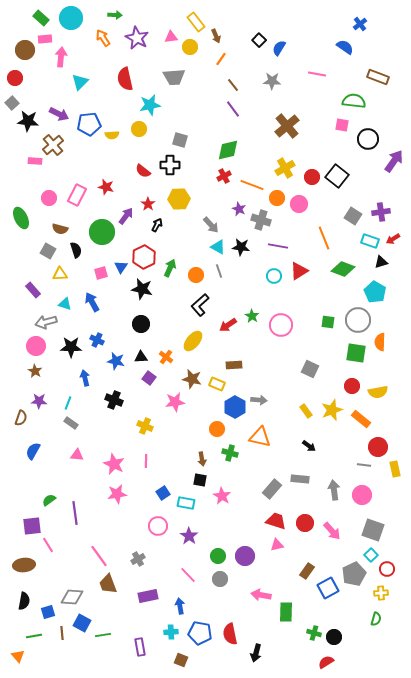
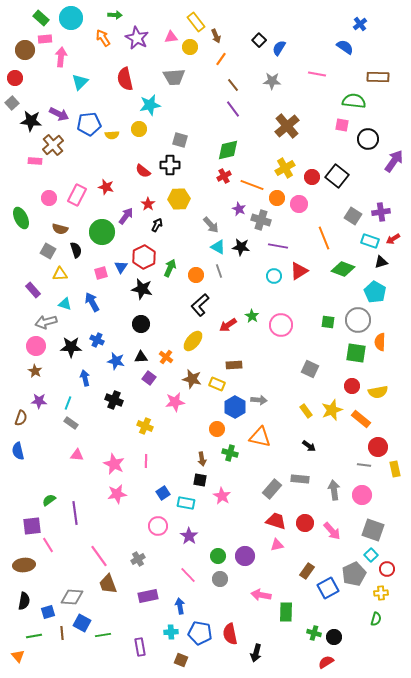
brown rectangle at (378, 77): rotated 20 degrees counterclockwise
black star at (28, 121): moved 3 px right
blue semicircle at (33, 451): moved 15 px left; rotated 42 degrees counterclockwise
